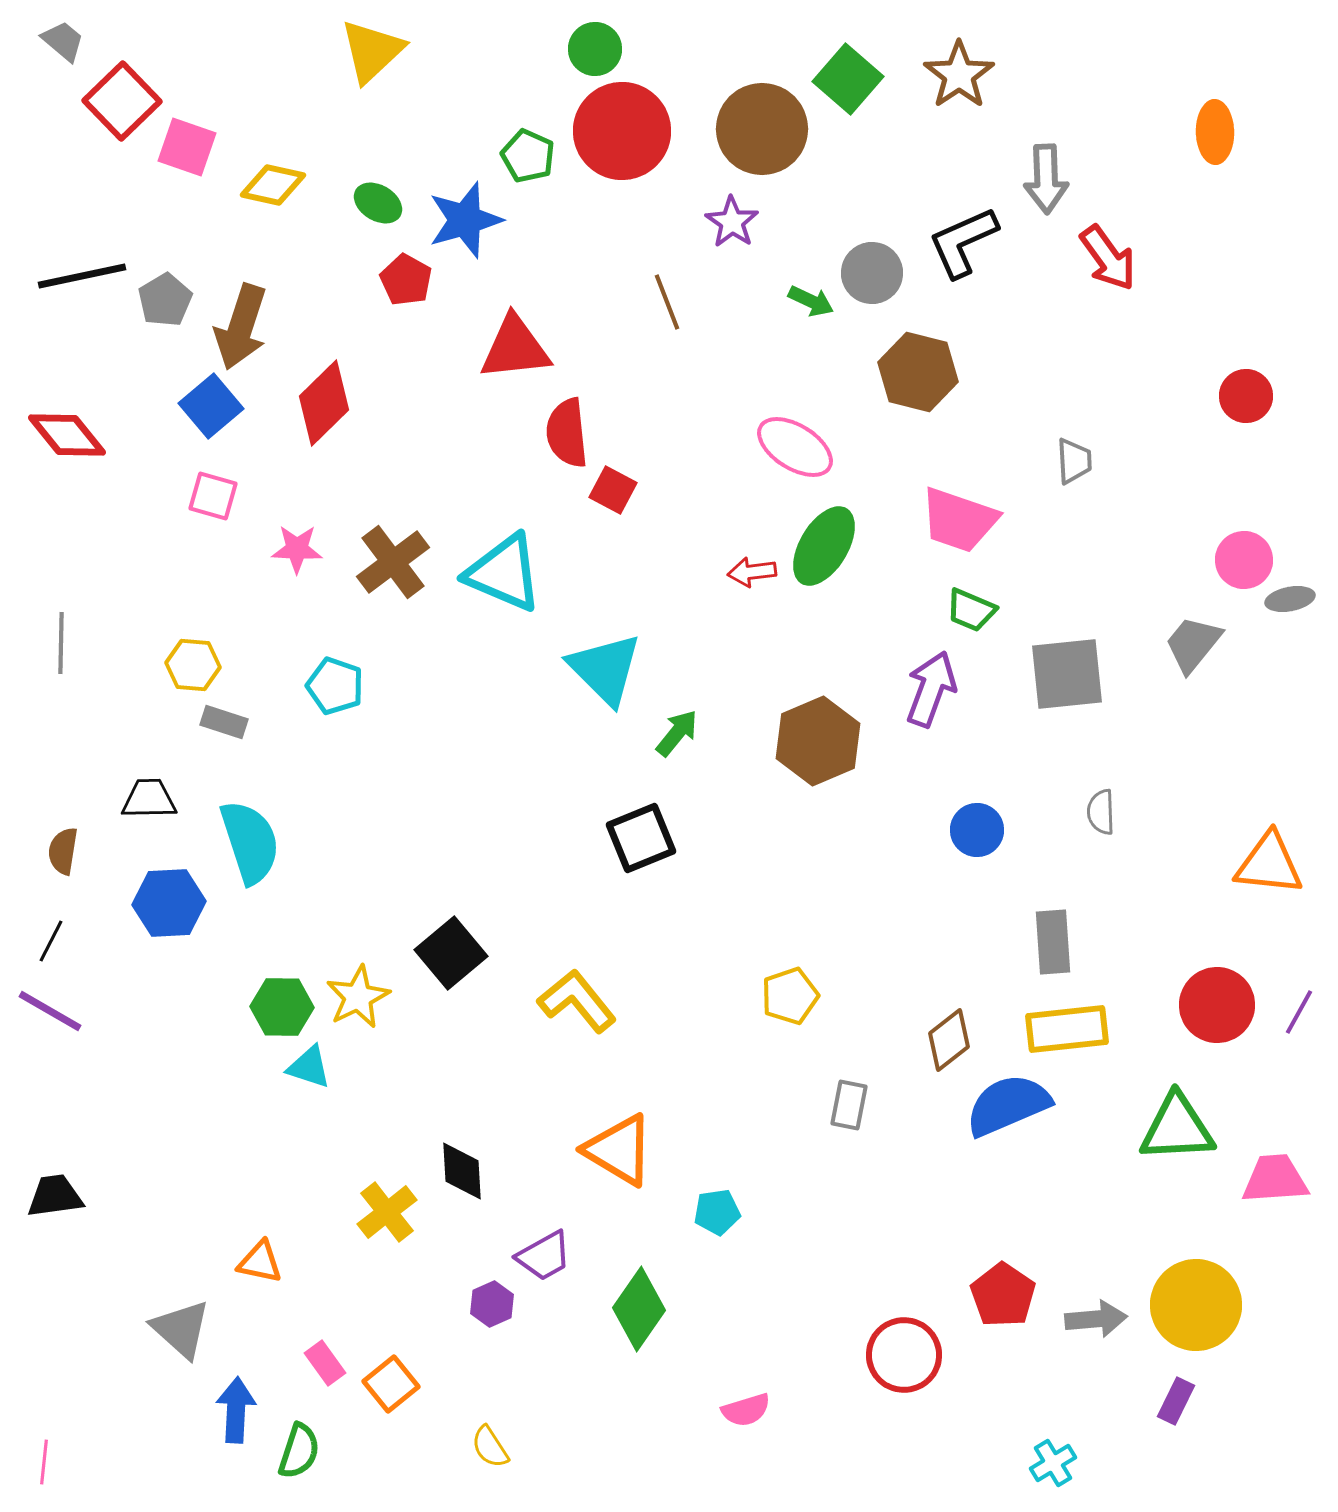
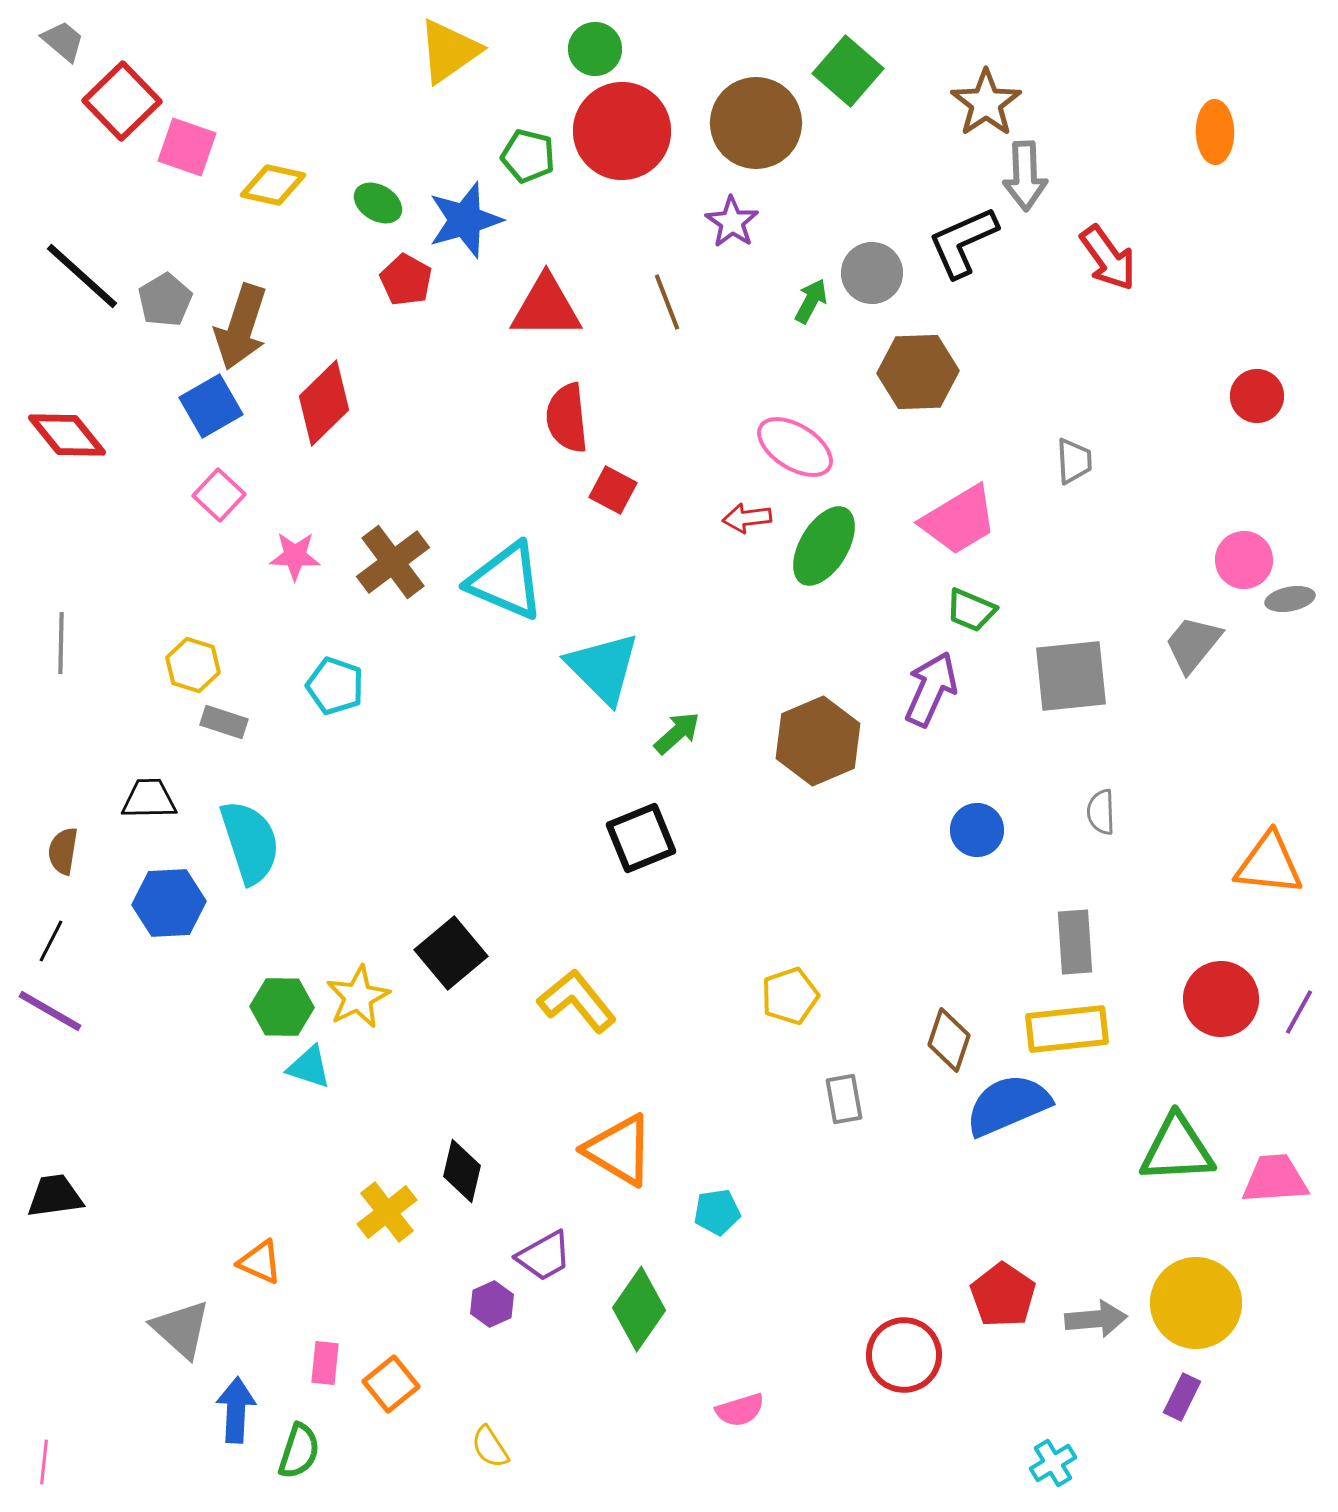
yellow triangle at (372, 51): moved 77 px right; rotated 8 degrees clockwise
brown star at (959, 75): moved 27 px right, 28 px down
green square at (848, 79): moved 8 px up
brown circle at (762, 129): moved 6 px left, 6 px up
green pentagon at (528, 156): rotated 10 degrees counterclockwise
gray arrow at (1046, 179): moved 21 px left, 3 px up
black line at (82, 276): rotated 54 degrees clockwise
green arrow at (811, 301): rotated 87 degrees counterclockwise
red triangle at (515, 348): moved 31 px right, 41 px up; rotated 6 degrees clockwise
brown hexagon at (918, 372): rotated 16 degrees counterclockwise
red circle at (1246, 396): moved 11 px right
blue square at (211, 406): rotated 10 degrees clockwise
red semicircle at (567, 433): moved 15 px up
pink square at (213, 496): moved 6 px right, 1 px up; rotated 27 degrees clockwise
pink trapezoid at (959, 520): rotated 50 degrees counterclockwise
pink star at (297, 549): moved 2 px left, 7 px down
red arrow at (752, 572): moved 5 px left, 54 px up
cyan triangle at (504, 573): moved 2 px right, 8 px down
yellow hexagon at (193, 665): rotated 12 degrees clockwise
cyan triangle at (605, 669): moved 2 px left, 1 px up
gray square at (1067, 674): moved 4 px right, 2 px down
purple arrow at (931, 689): rotated 4 degrees clockwise
green arrow at (677, 733): rotated 9 degrees clockwise
gray rectangle at (1053, 942): moved 22 px right
red circle at (1217, 1005): moved 4 px right, 6 px up
brown diamond at (949, 1040): rotated 34 degrees counterclockwise
gray rectangle at (849, 1105): moved 5 px left, 6 px up; rotated 21 degrees counterclockwise
green triangle at (1177, 1128): moved 21 px down
black diamond at (462, 1171): rotated 16 degrees clockwise
orange triangle at (260, 1262): rotated 12 degrees clockwise
yellow circle at (1196, 1305): moved 2 px up
pink rectangle at (325, 1363): rotated 42 degrees clockwise
purple rectangle at (1176, 1401): moved 6 px right, 4 px up
pink semicircle at (746, 1410): moved 6 px left
